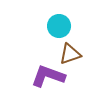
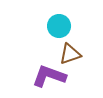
purple L-shape: moved 1 px right
